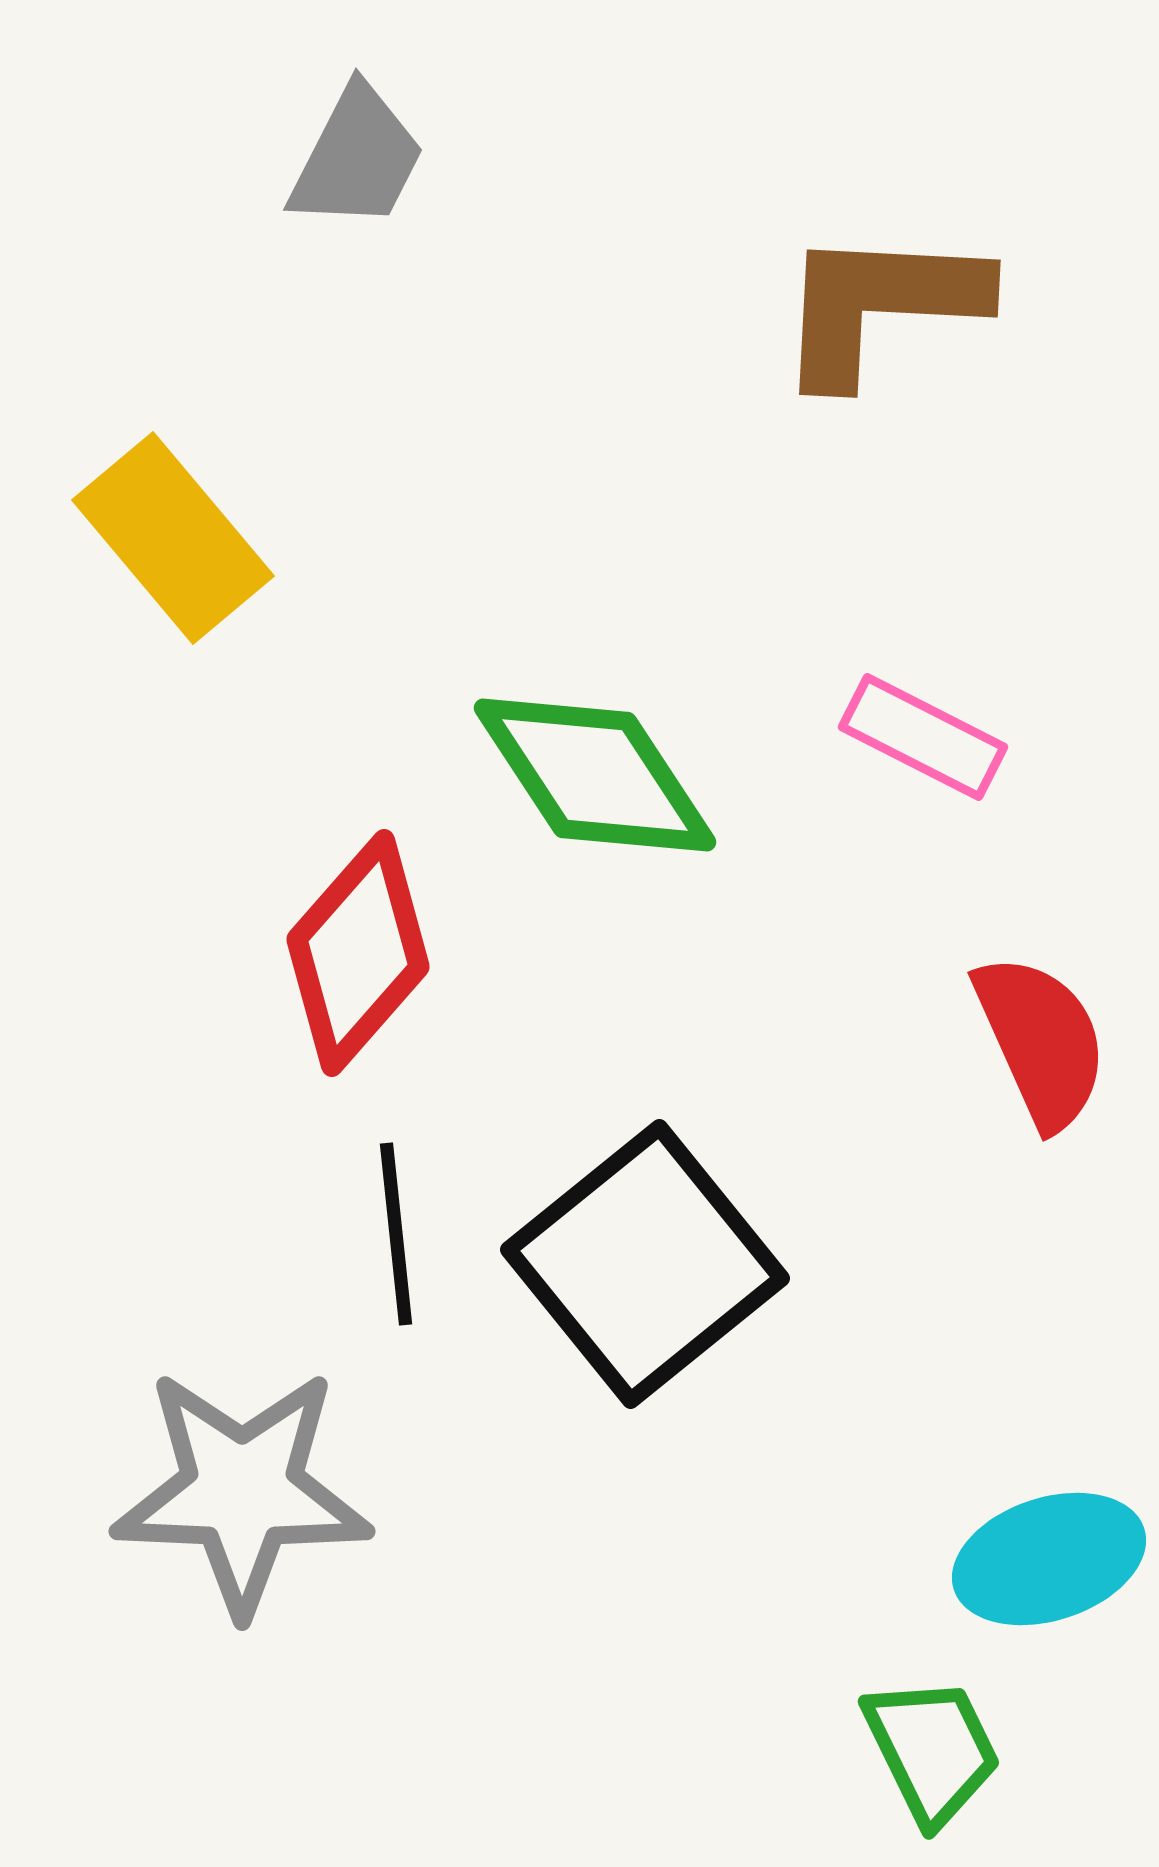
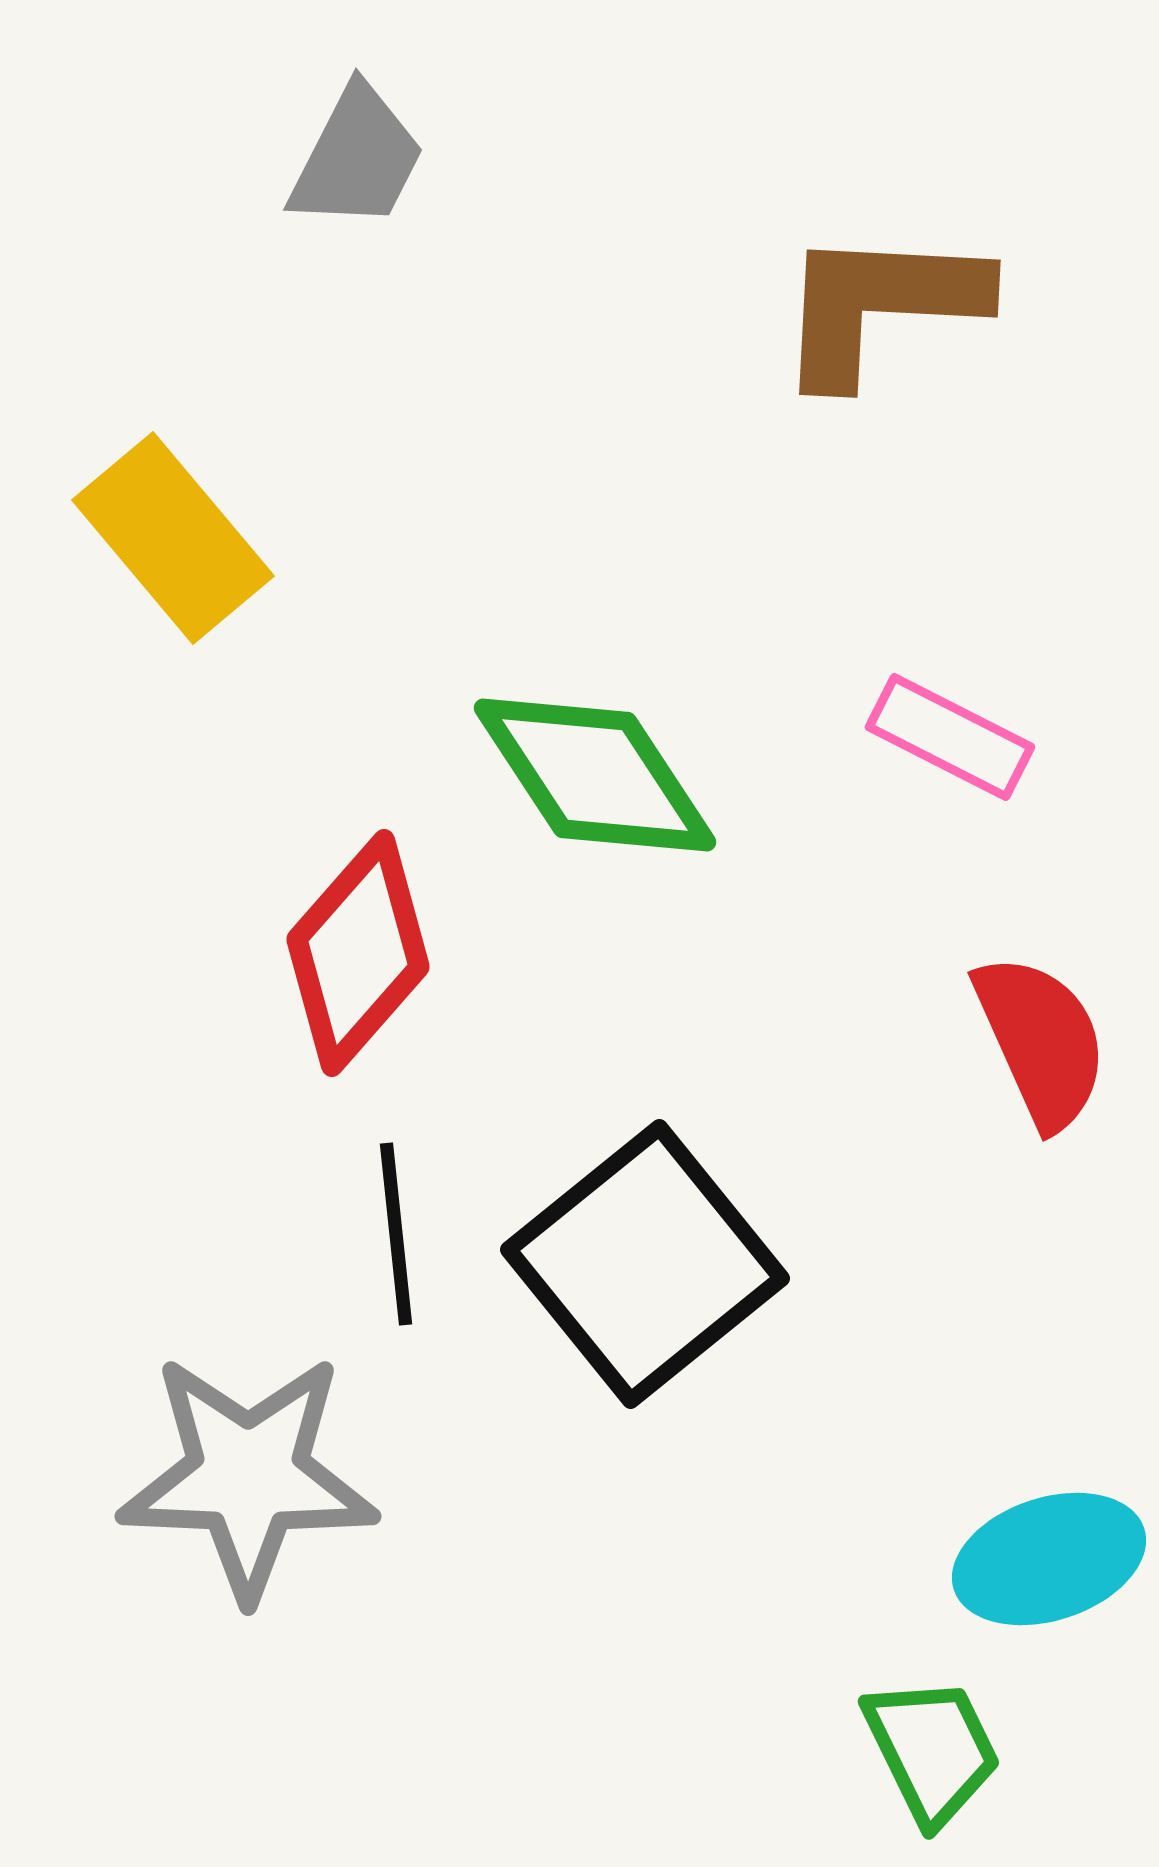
pink rectangle: moved 27 px right
gray star: moved 6 px right, 15 px up
